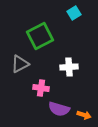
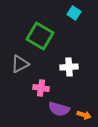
cyan square: rotated 24 degrees counterclockwise
green square: rotated 32 degrees counterclockwise
